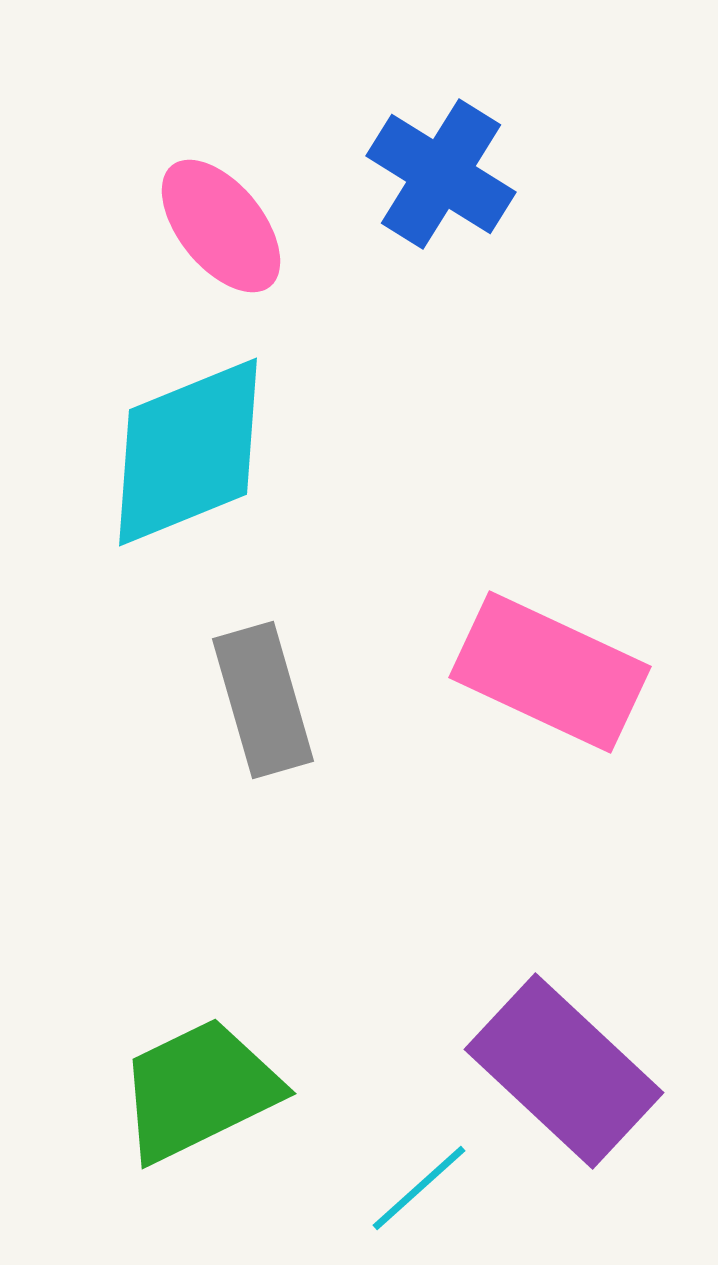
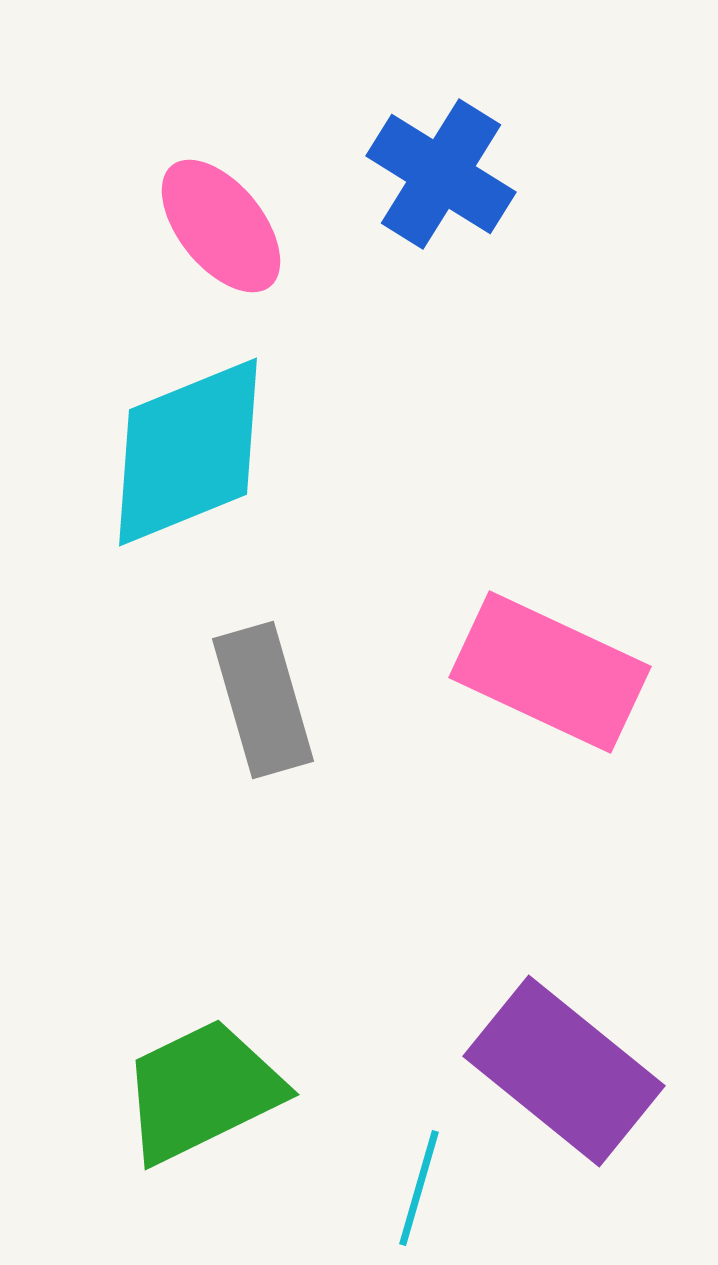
purple rectangle: rotated 4 degrees counterclockwise
green trapezoid: moved 3 px right, 1 px down
cyan line: rotated 32 degrees counterclockwise
